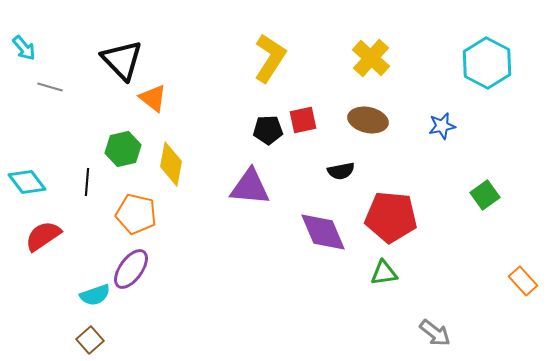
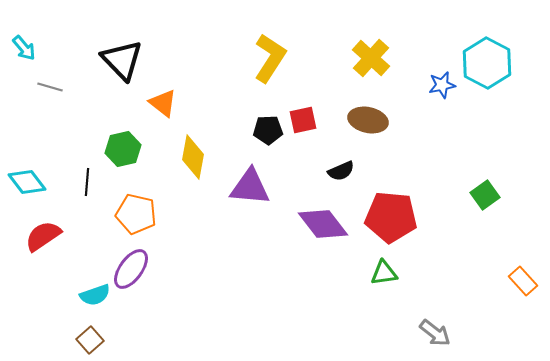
orange triangle: moved 10 px right, 5 px down
blue star: moved 41 px up
yellow diamond: moved 22 px right, 7 px up
black semicircle: rotated 12 degrees counterclockwise
purple diamond: moved 8 px up; rotated 15 degrees counterclockwise
